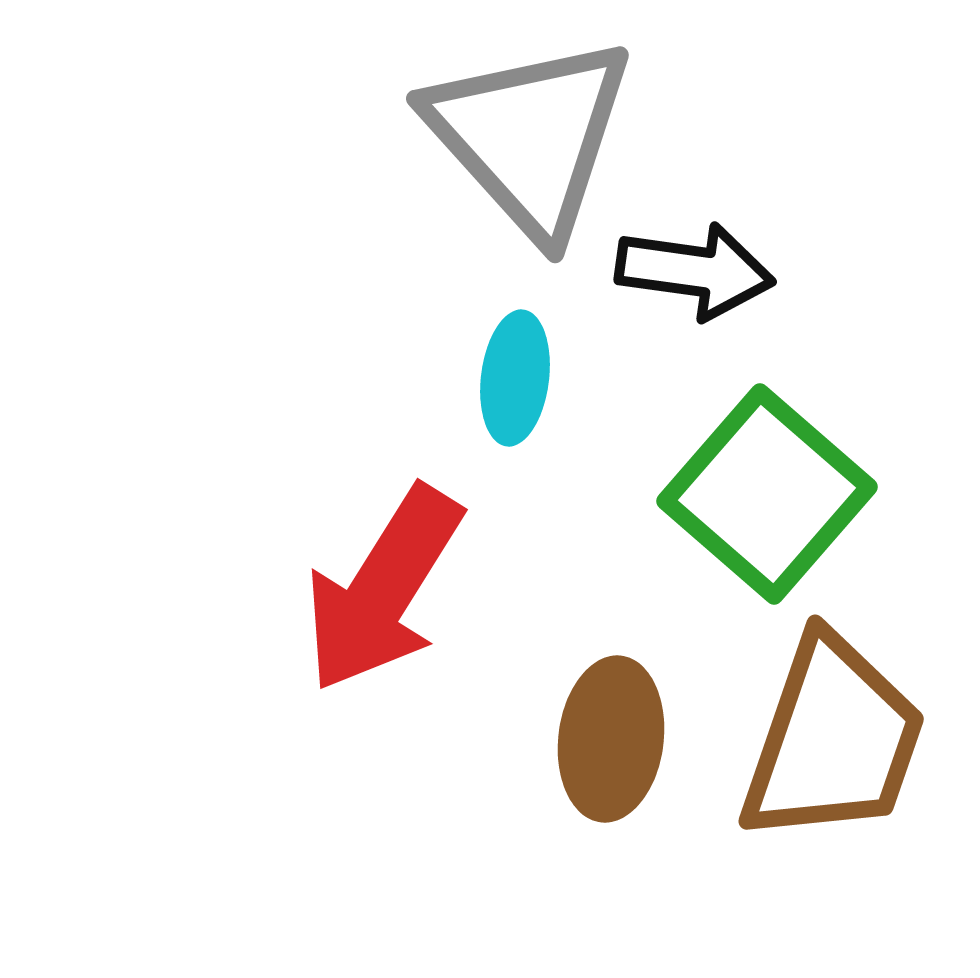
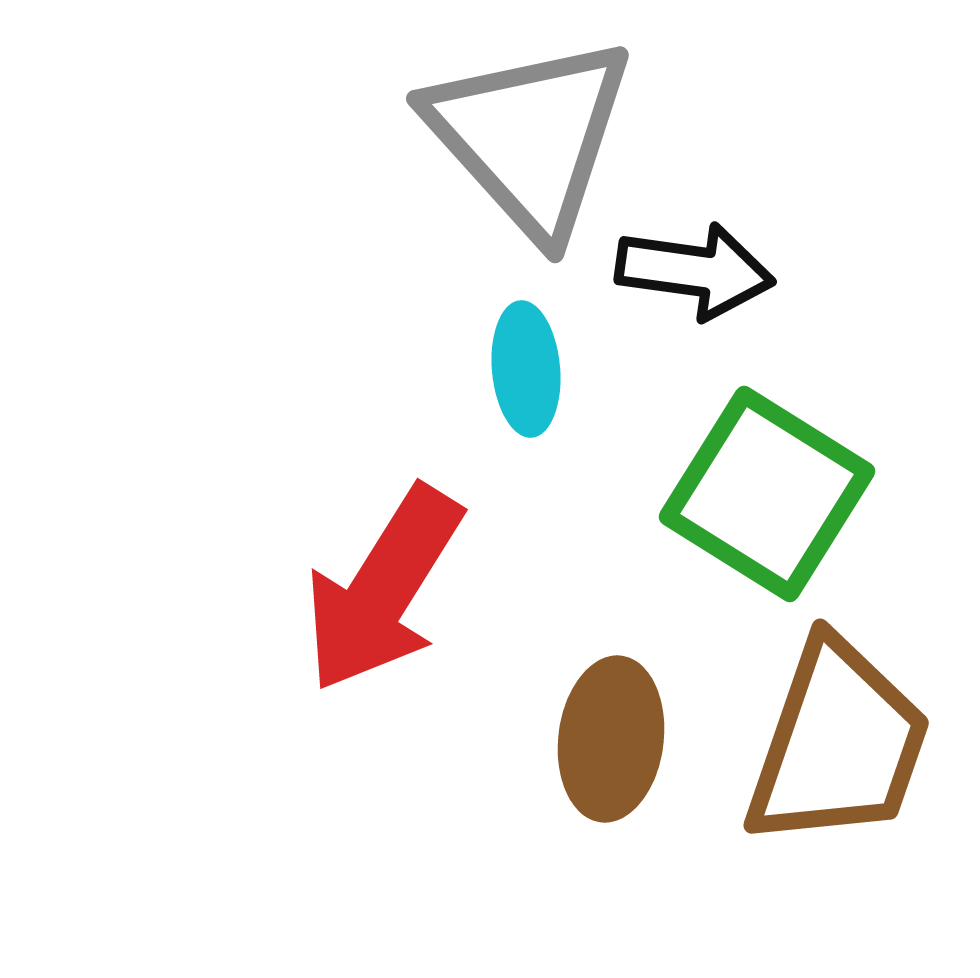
cyan ellipse: moved 11 px right, 9 px up; rotated 12 degrees counterclockwise
green square: rotated 9 degrees counterclockwise
brown trapezoid: moved 5 px right, 4 px down
